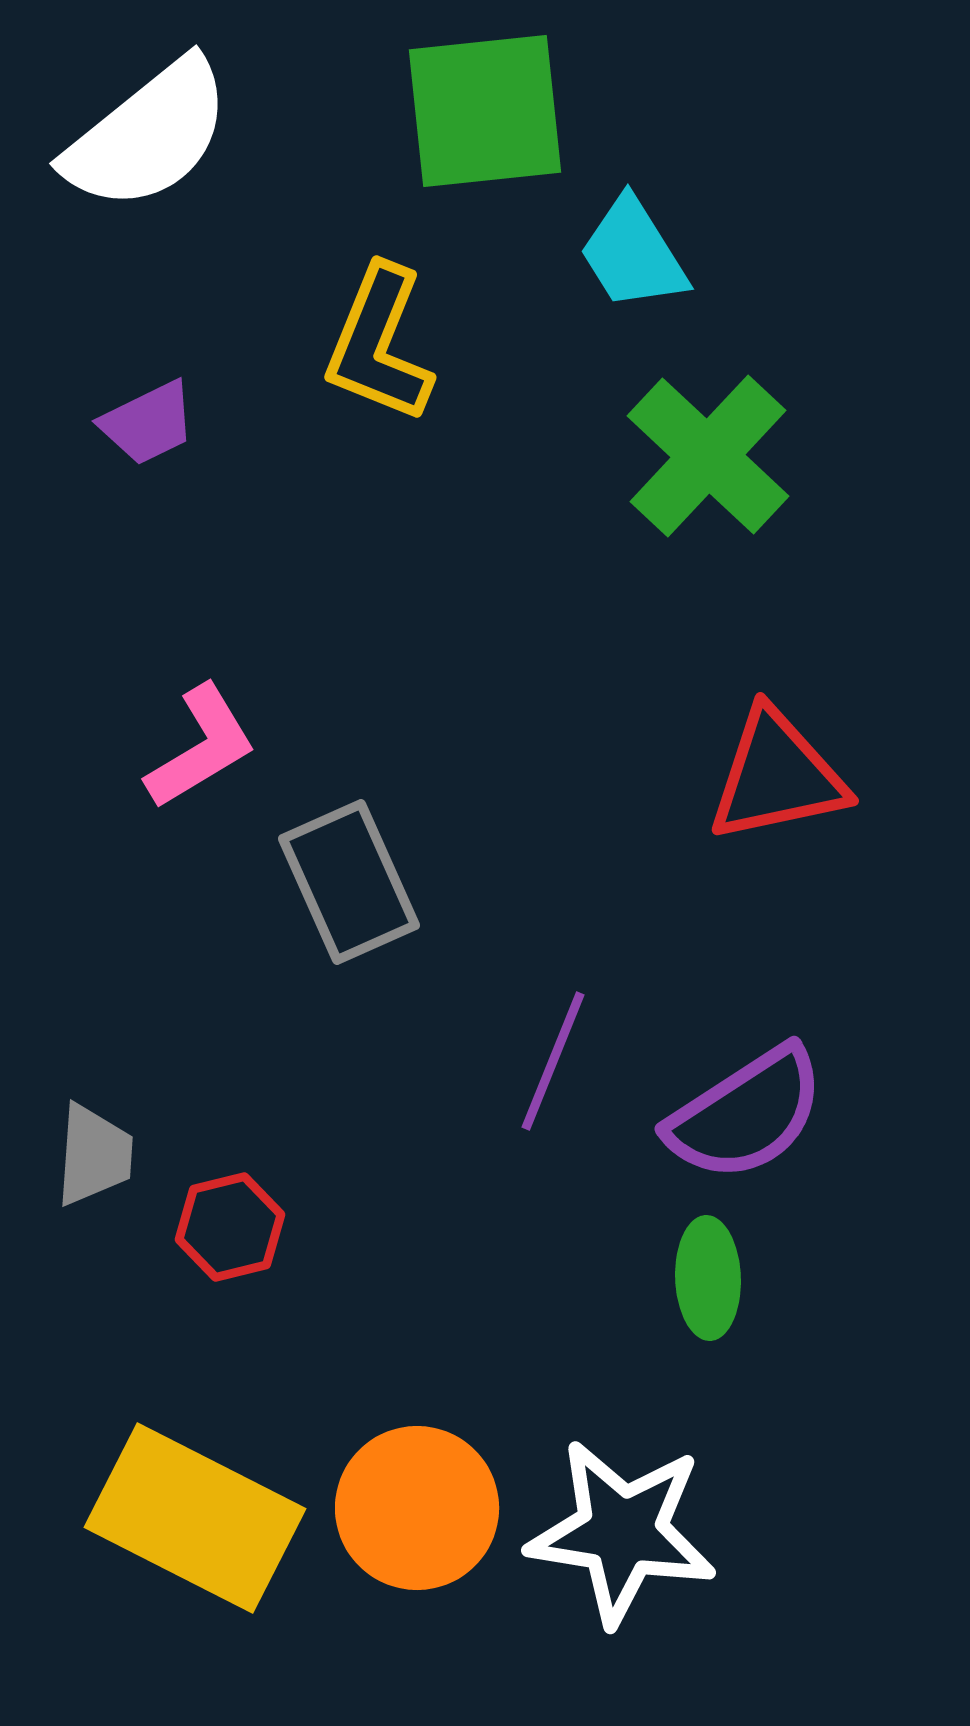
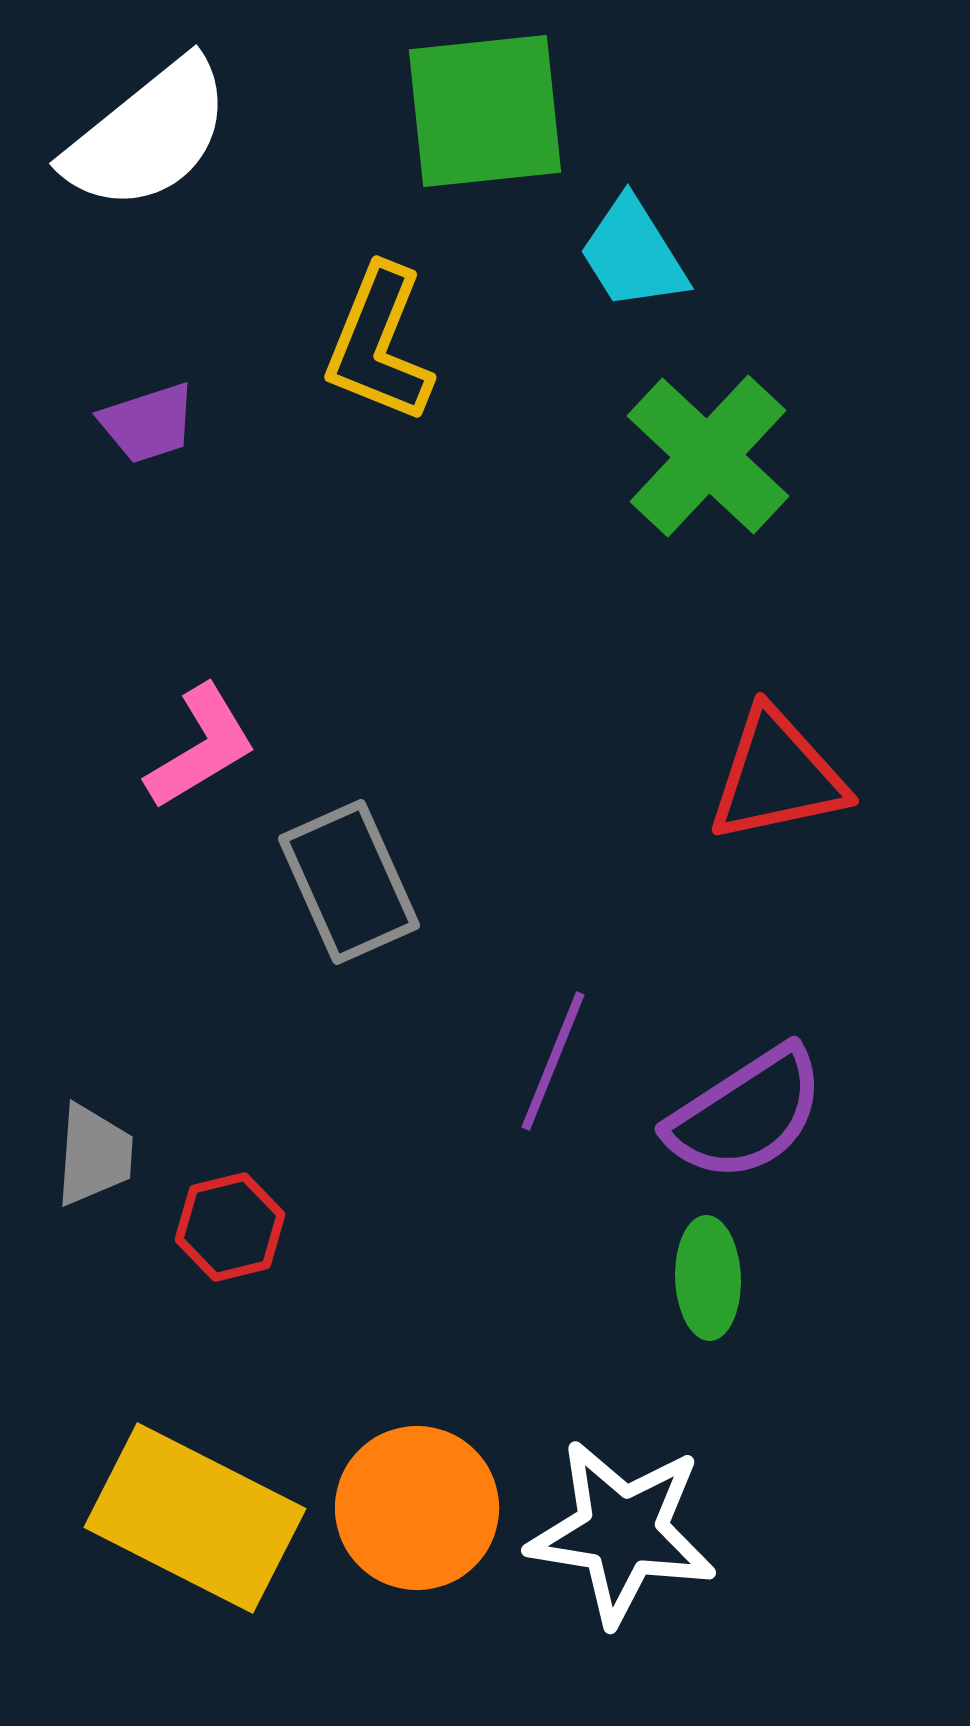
purple trapezoid: rotated 8 degrees clockwise
